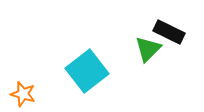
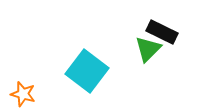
black rectangle: moved 7 px left
cyan square: rotated 15 degrees counterclockwise
